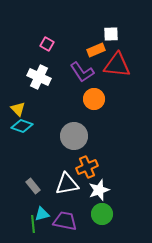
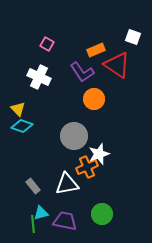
white square: moved 22 px right, 3 px down; rotated 21 degrees clockwise
red triangle: rotated 28 degrees clockwise
white star: moved 36 px up
cyan triangle: moved 1 px left, 1 px up
